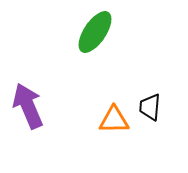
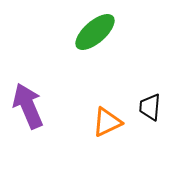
green ellipse: rotated 15 degrees clockwise
orange triangle: moved 7 px left, 2 px down; rotated 24 degrees counterclockwise
